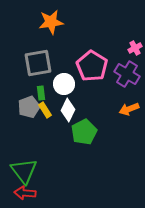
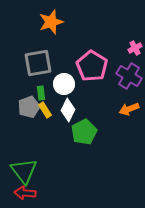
orange star: rotated 10 degrees counterclockwise
purple cross: moved 2 px right, 2 px down
